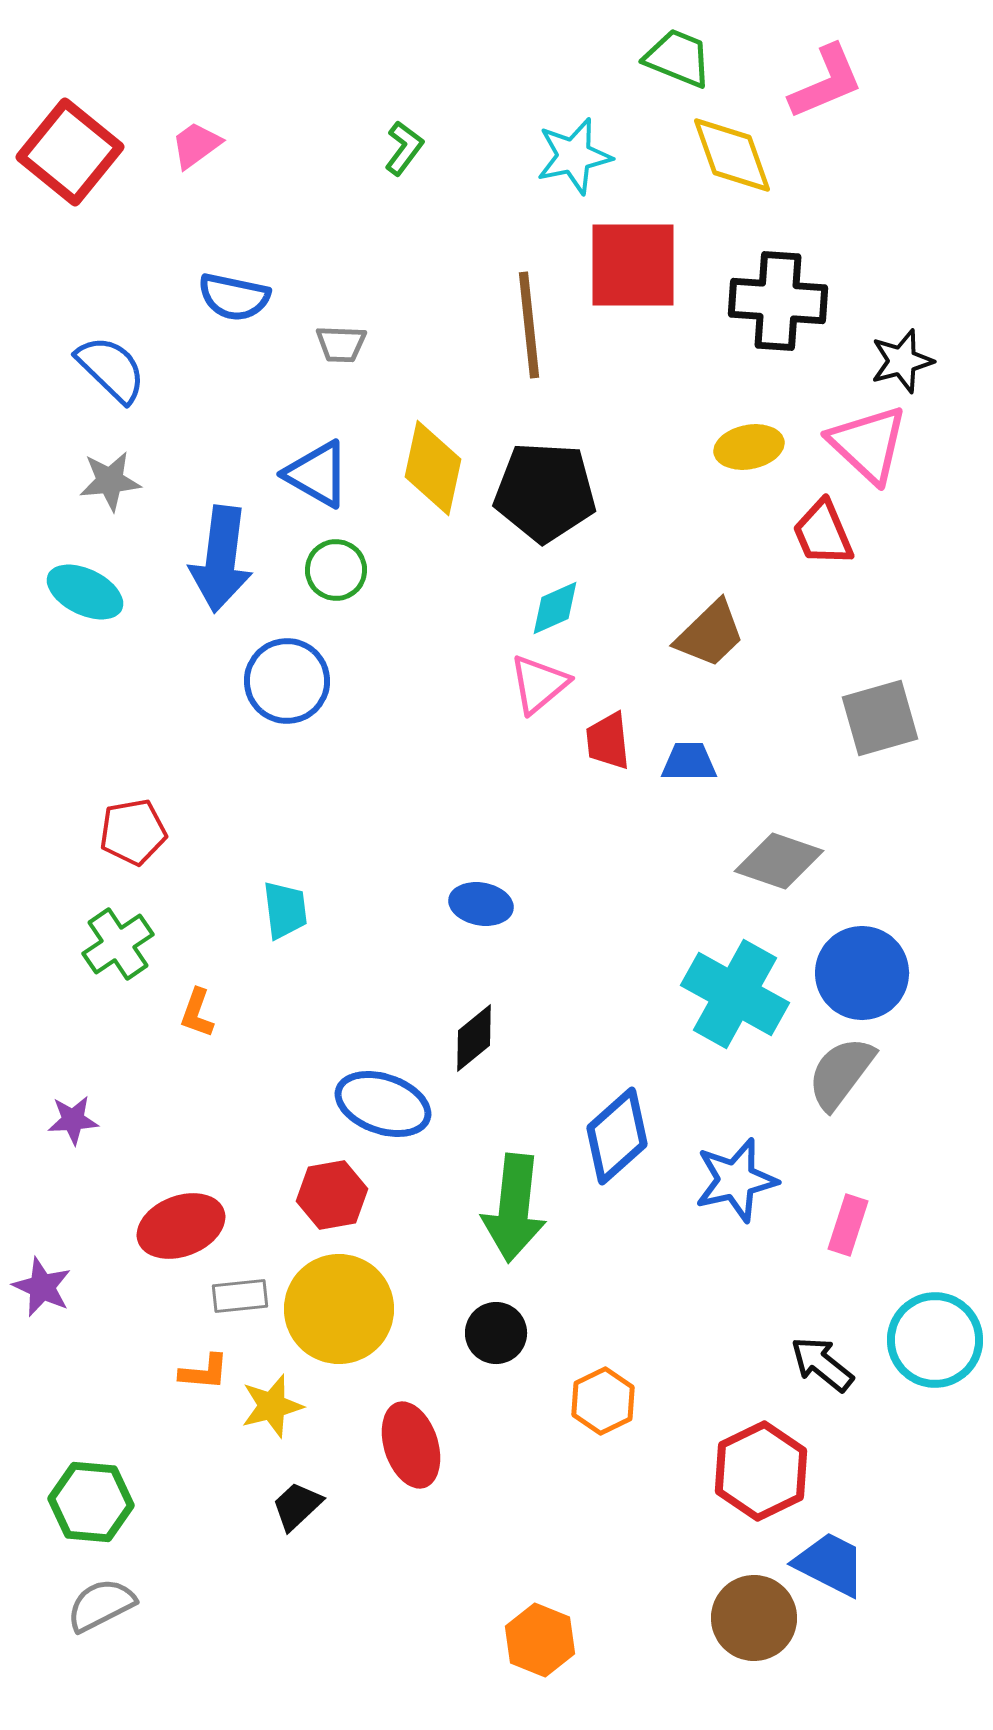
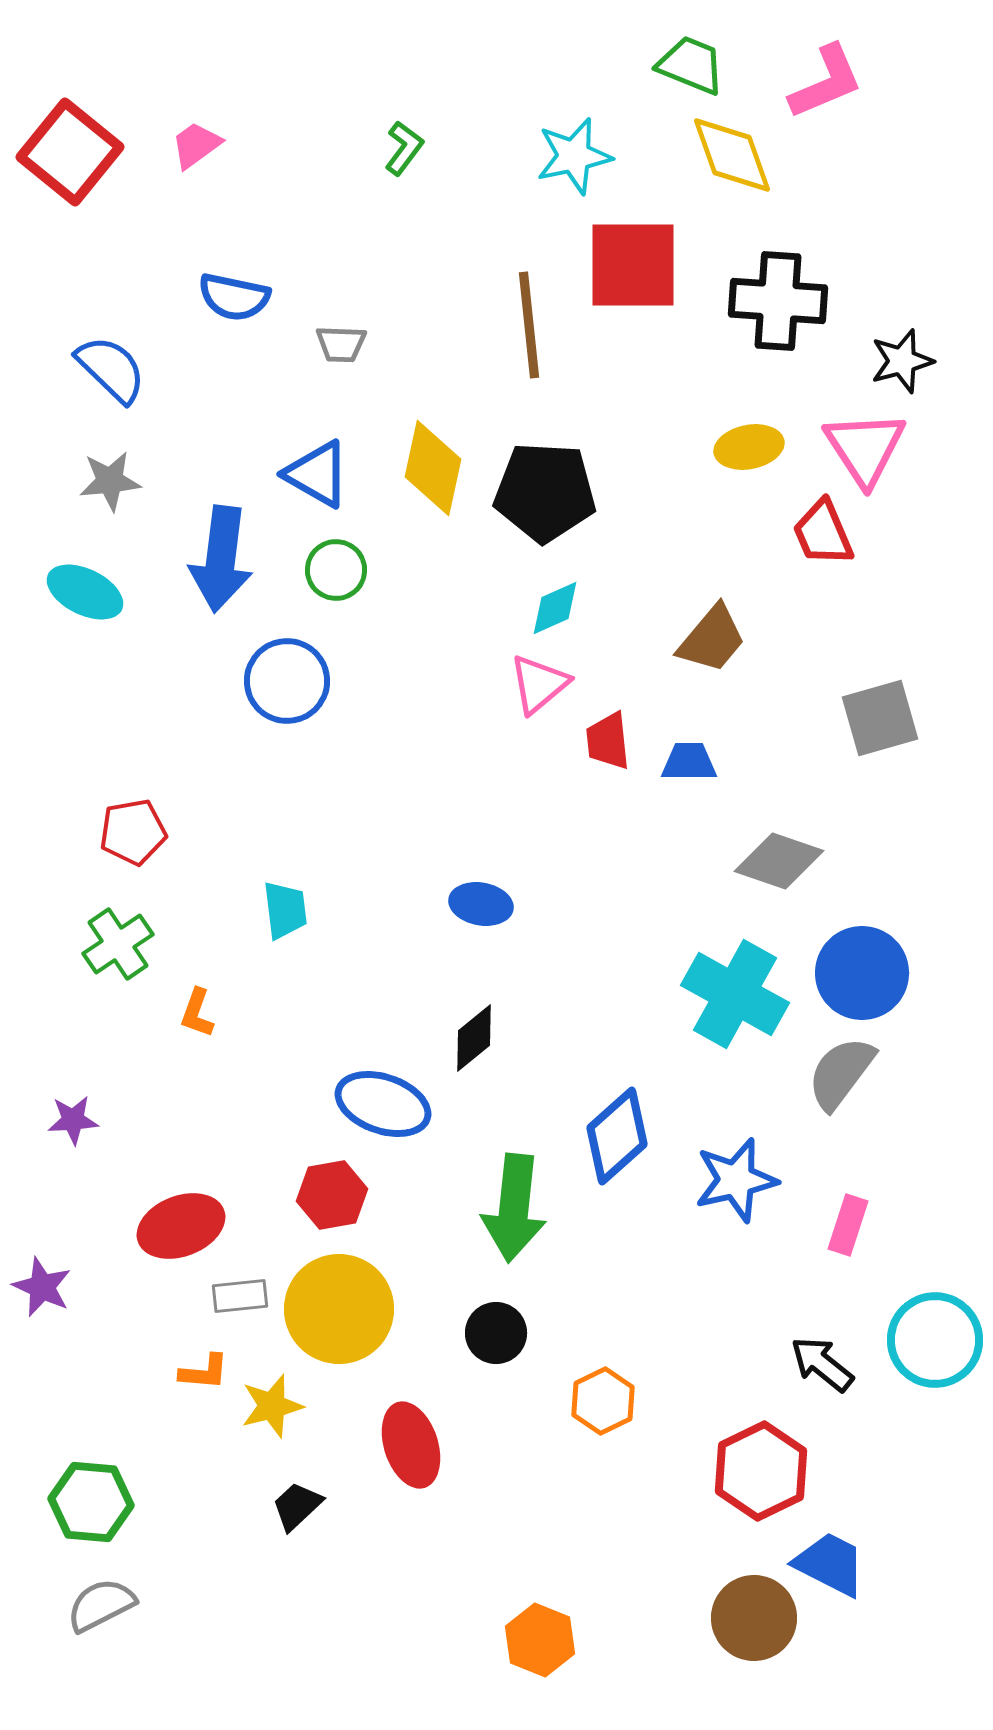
green trapezoid at (678, 58): moved 13 px right, 7 px down
pink triangle at (868, 444): moved 3 px left, 4 px down; rotated 14 degrees clockwise
brown trapezoid at (710, 634): moved 2 px right, 5 px down; rotated 6 degrees counterclockwise
